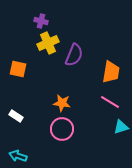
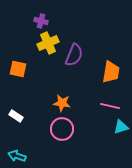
pink line: moved 4 px down; rotated 18 degrees counterclockwise
cyan arrow: moved 1 px left
